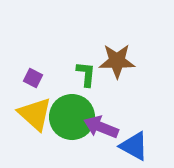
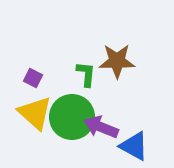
yellow triangle: moved 1 px up
